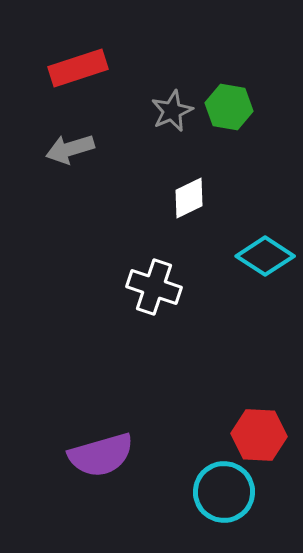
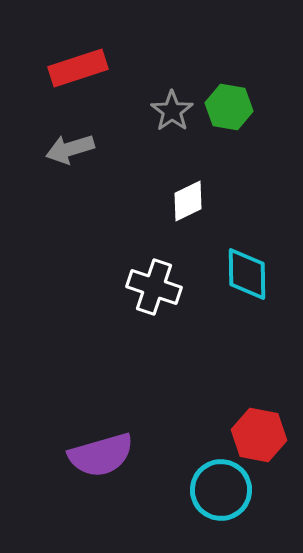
gray star: rotated 12 degrees counterclockwise
white diamond: moved 1 px left, 3 px down
cyan diamond: moved 18 px left, 18 px down; rotated 56 degrees clockwise
red hexagon: rotated 8 degrees clockwise
cyan circle: moved 3 px left, 2 px up
